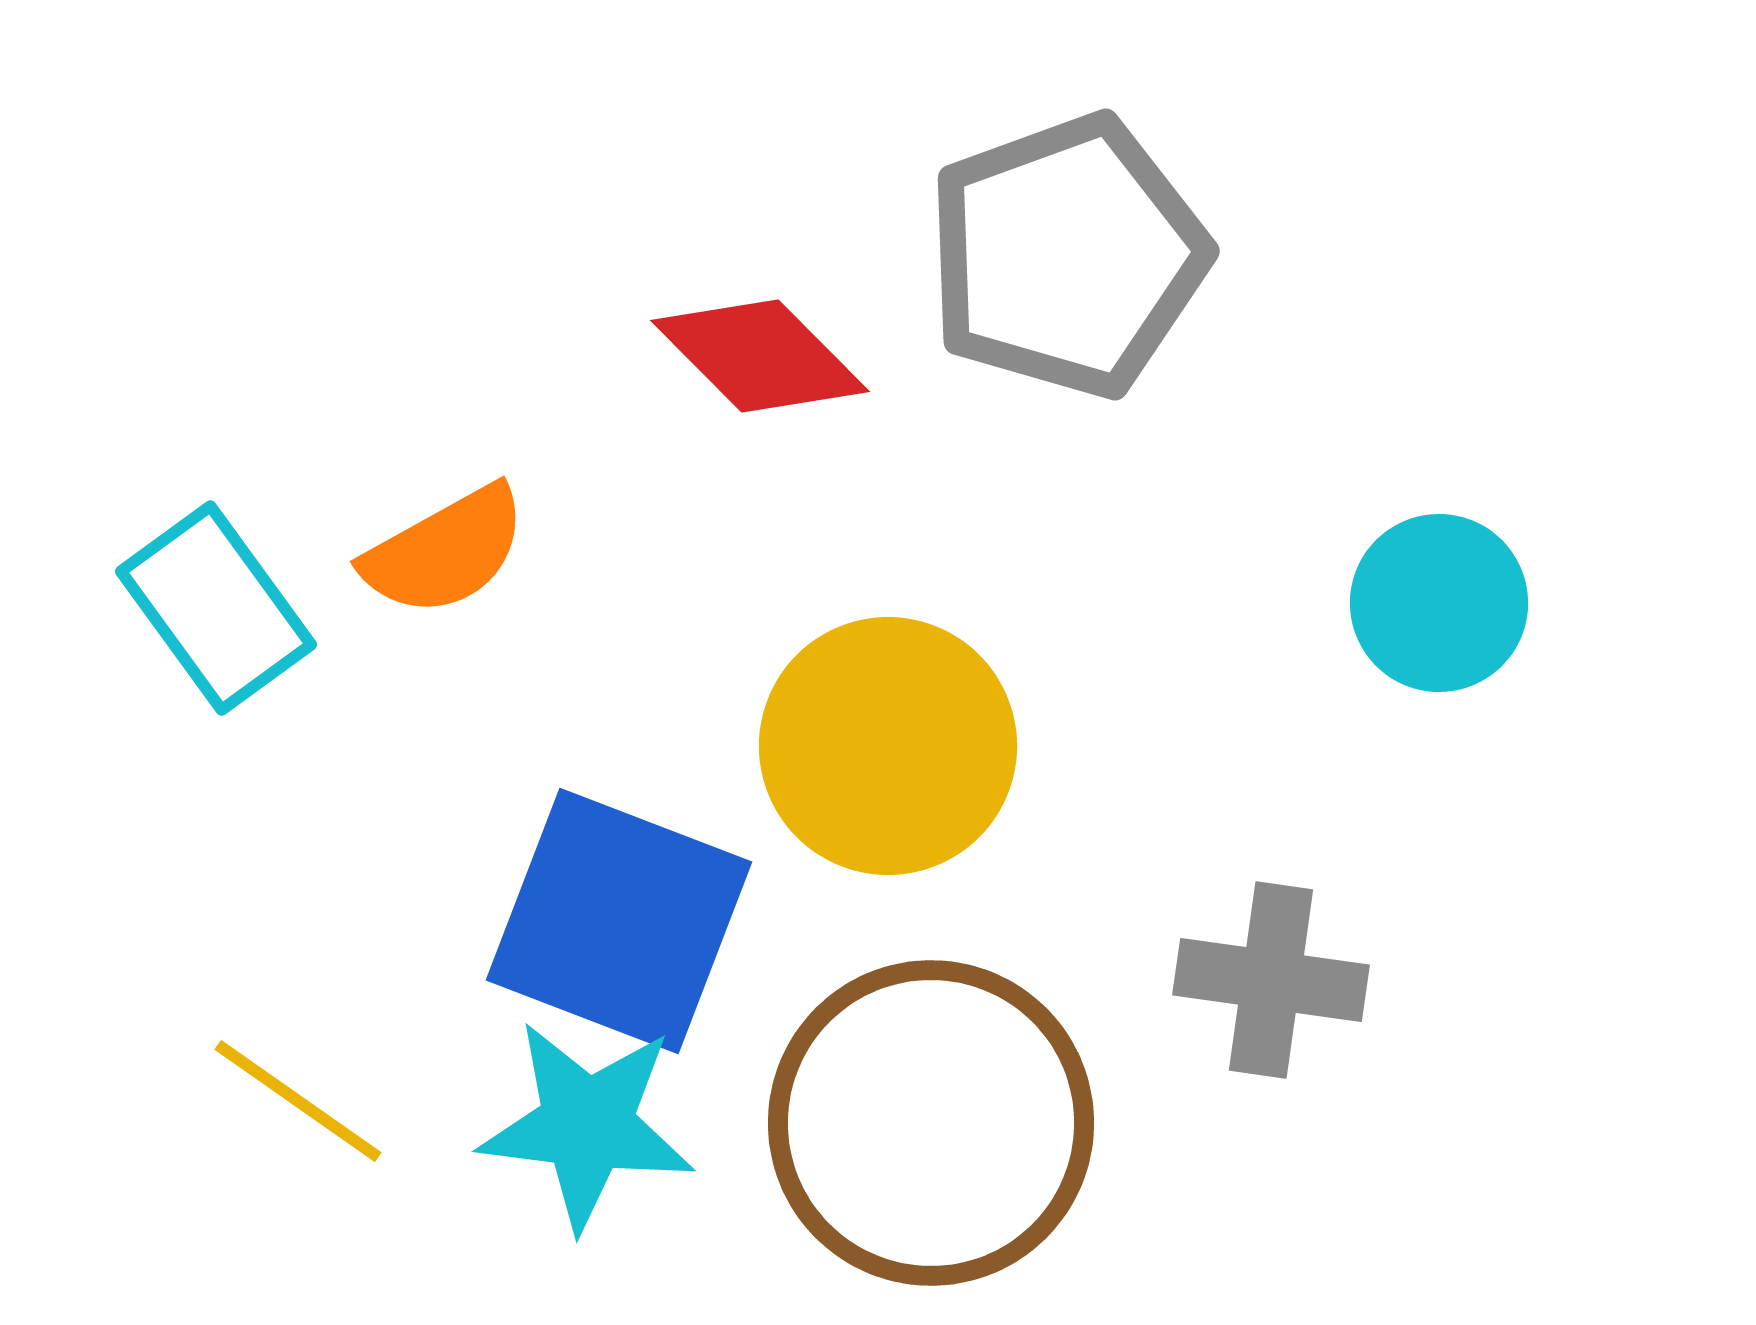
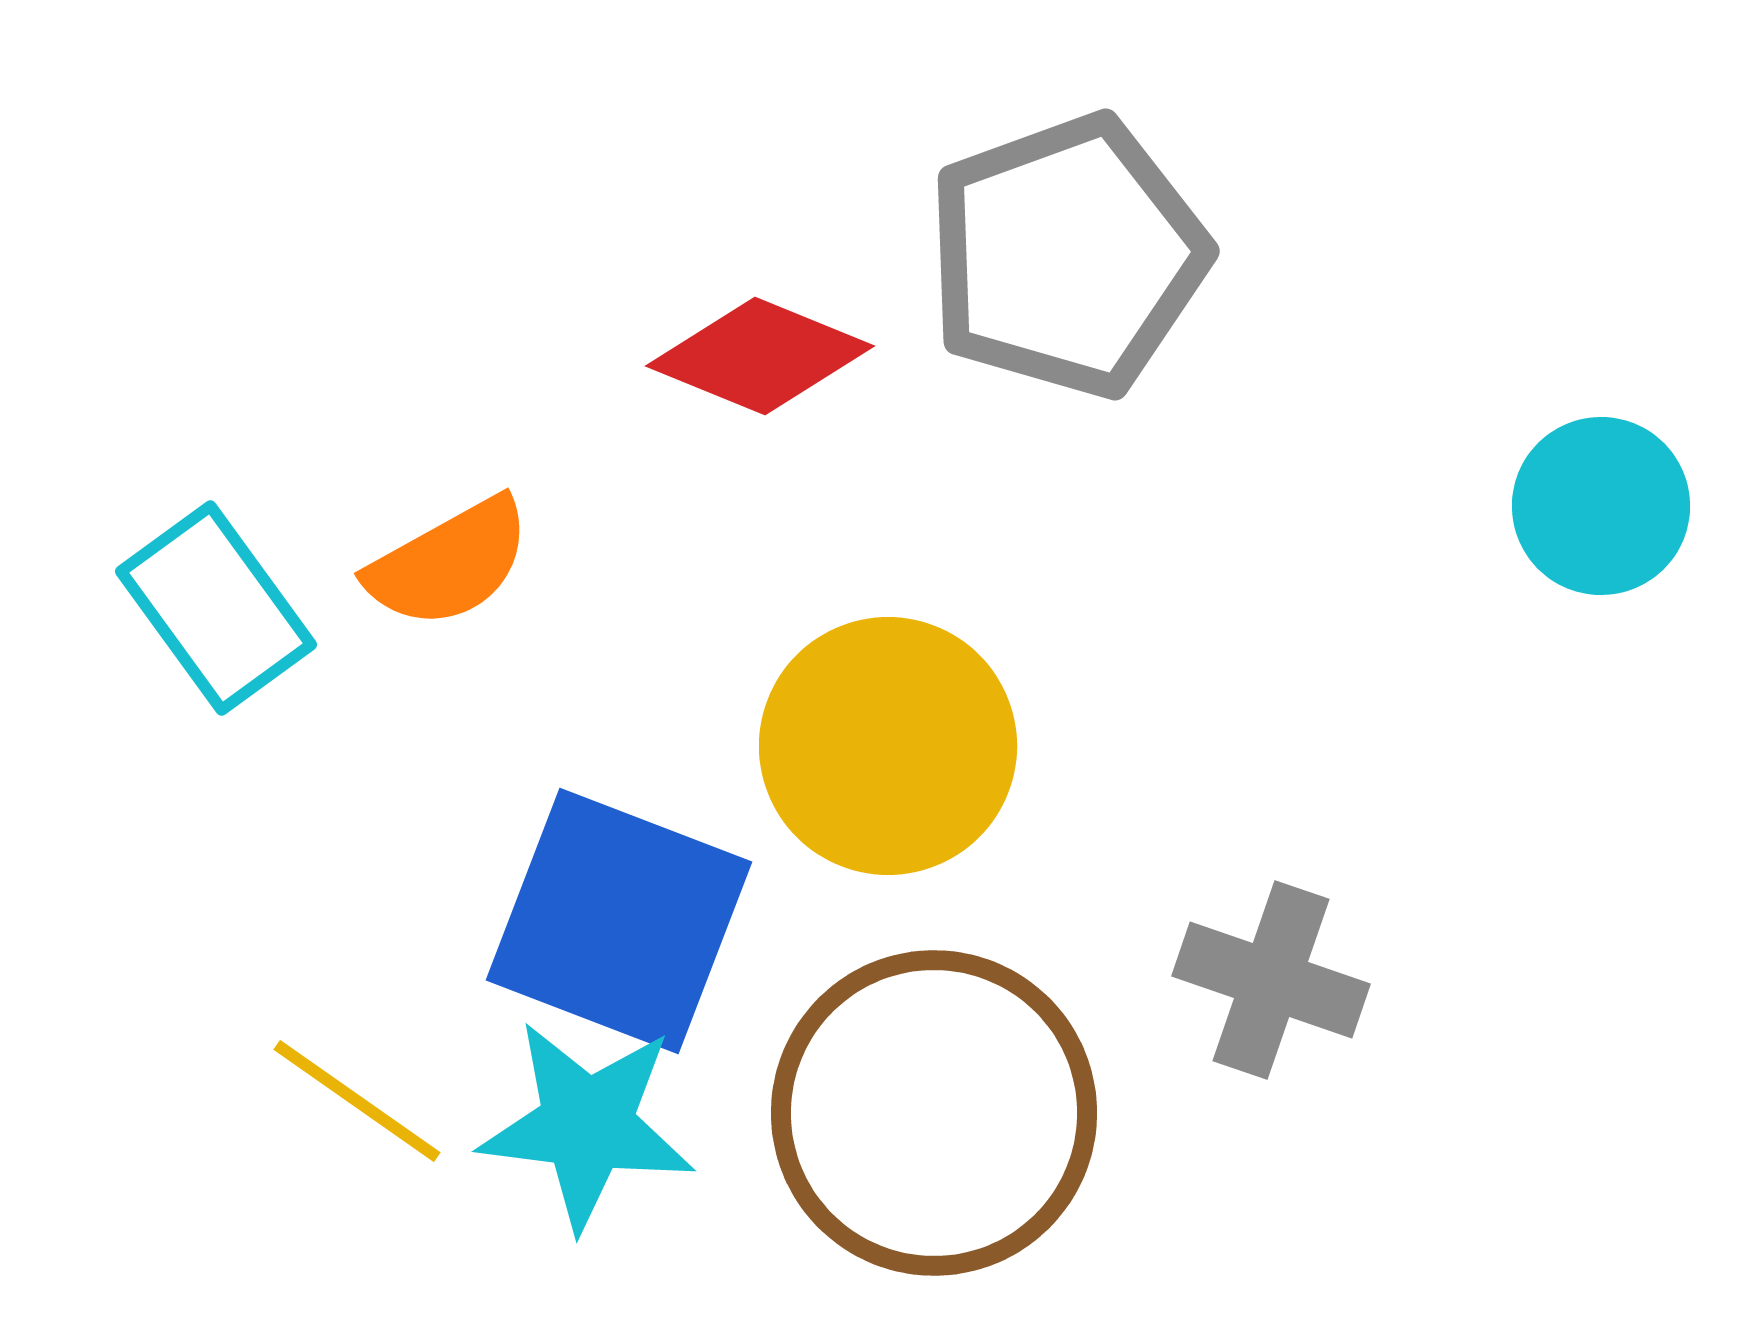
red diamond: rotated 23 degrees counterclockwise
orange semicircle: moved 4 px right, 12 px down
cyan circle: moved 162 px right, 97 px up
gray cross: rotated 11 degrees clockwise
yellow line: moved 59 px right
brown circle: moved 3 px right, 10 px up
